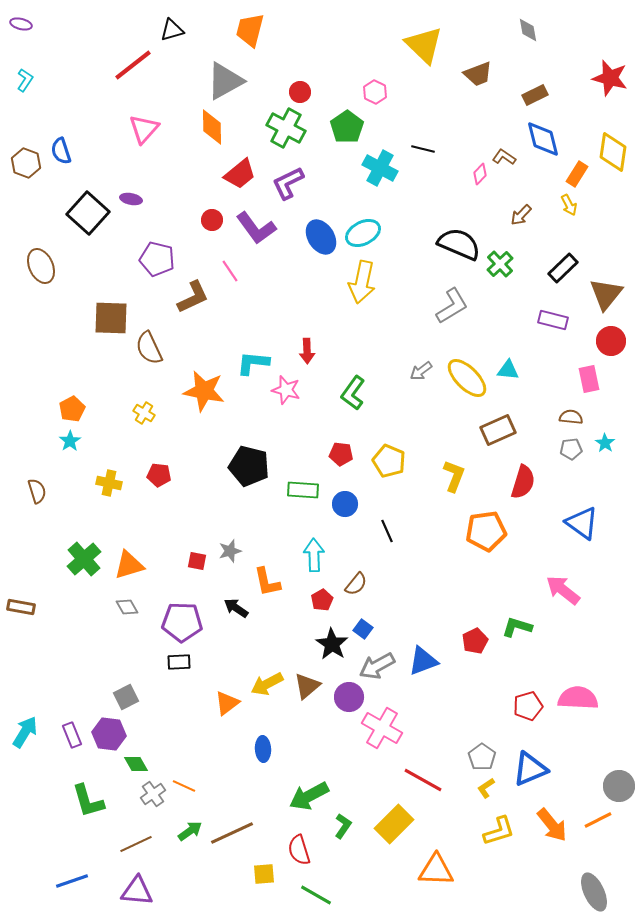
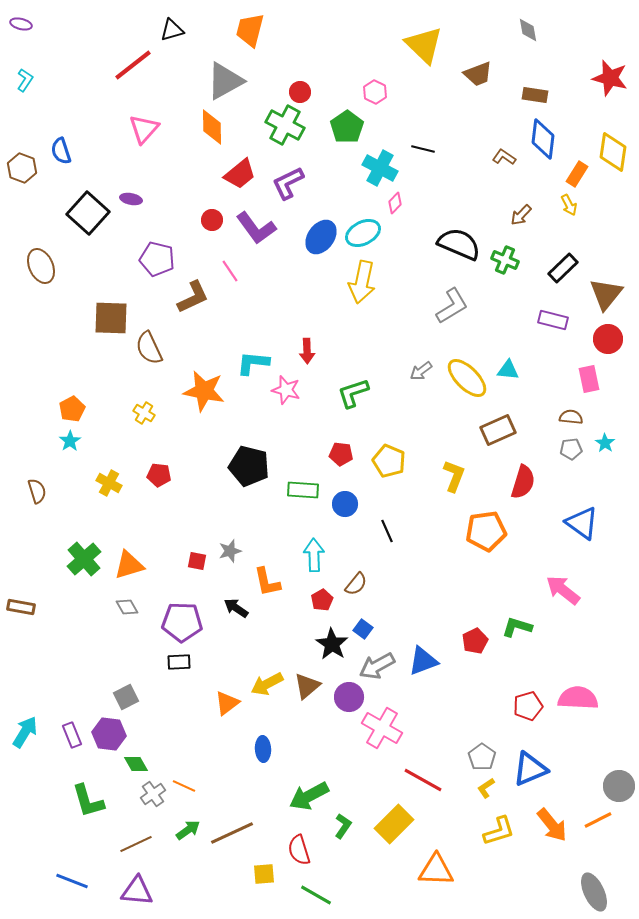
brown rectangle at (535, 95): rotated 35 degrees clockwise
green cross at (286, 128): moved 1 px left, 3 px up
blue diamond at (543, 139): rotated 21 degrees clockwise
brown hexagon at (26, 163): moved 4 px left, 5 px down
pink diamond at (480, 174): moved 85 px left, 29 px down
blue ellipse at (321, 237): rotated 68 degrees clockwise
green cross at (500, 264): moved 5 px right, 4 px up; rotated 24 degrees counterclockwise
red circle at (611, 341): moved 3 px left, 2 px up
green L-shape at (353, 393): rotated 36 degrees clockwise
yellow cross at (109, 483): rotated 15 degrees clockwise
green arrow at (190, 831): moved 2 px left, 1 px up
blue line at (72, 881): rotated 40 degrees clockwise
